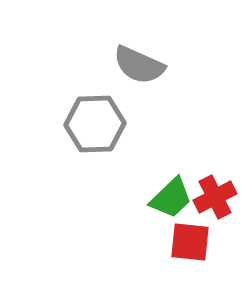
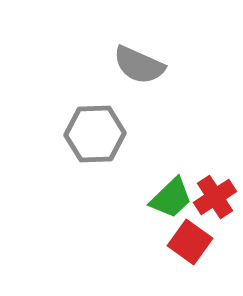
gray hexagon: moved 10 px down
red cross: rotated 6 degrees counterclockwise
red square: rotated 30 degrees clockwise
